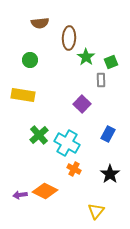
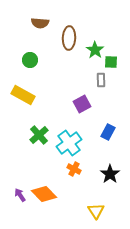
brown semicircle: rotated 12 degrees clockwise
green star: moved 9 px right, 7 px up
green square: rotated 24 degrees clockwise
yellow rectangle: rotated 20 degrees clockwise
purple square: rotated 18 degrees clockwise
blue rectangle: moved 2 px up
cyan cross: moved 2 px right; rotated 25 degrees clockwise
orange diamond: moved 1 px left, 3 px down; rotated 20 degrees clockwise
purple arrow: rotated 64 degrees clockwise
yellow triangle: rotated 12 degrees counterclockwise
